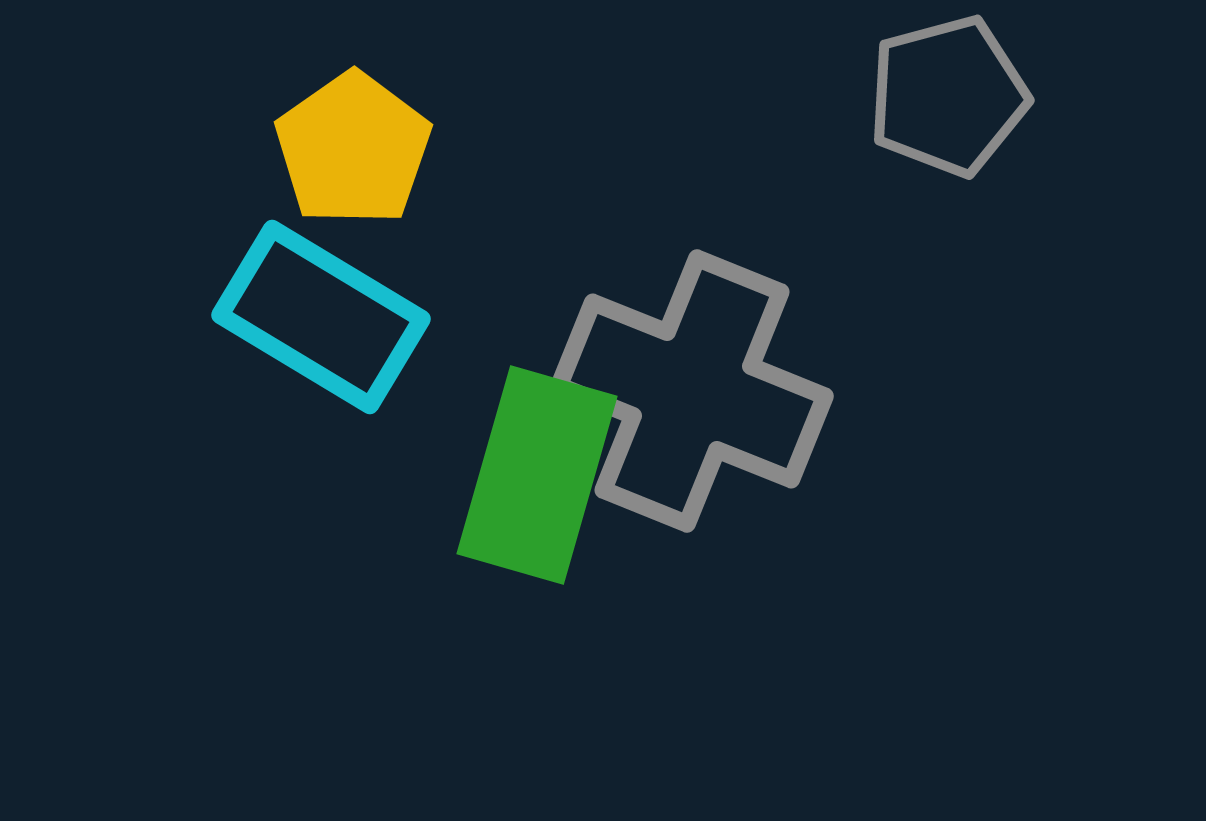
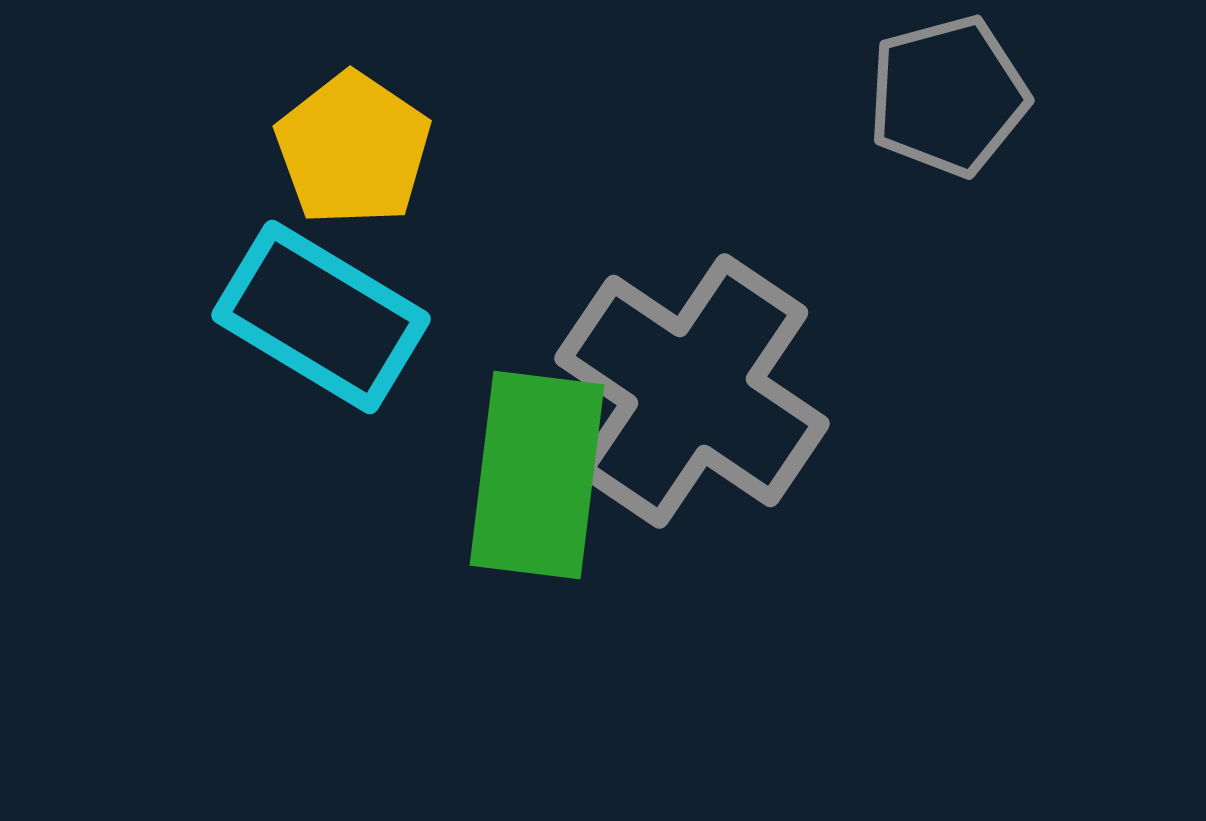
yellow pentagon: rotated 3 degrees counterclockwise
gray cross: rotated 12 degrees clockwise
green rectangle: rotated 9 degrees counterclockwise
